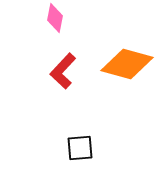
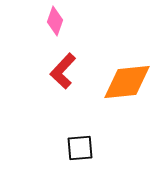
pink diamond: moved 3 px down; rotated 8 degrees clockwise
orange diamond: moved 18 px down; rotated 21 degrees counterclockwise
